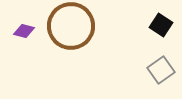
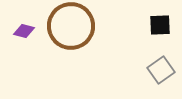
black square: moved 1 px left; rotated 35 degrees counterclockwise
